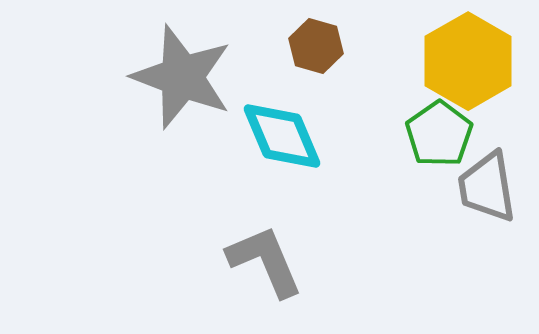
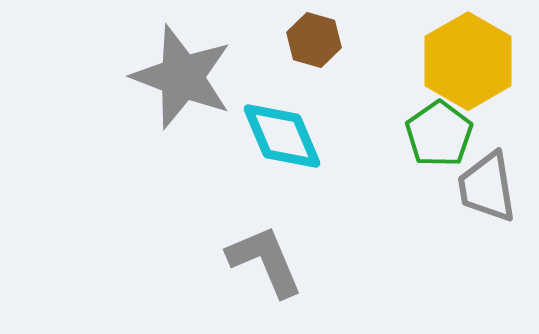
brown hexagon: moved 2 px left, 6 px up
